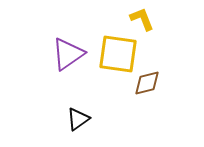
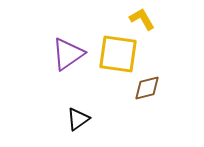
yellow L-shape: rotated 8 degrees counterclockwise
brown diamond: moved 5 px down
